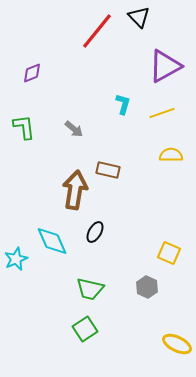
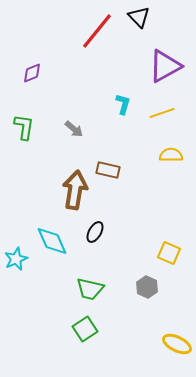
green L-shape: rotated 16 degrees clockwise
